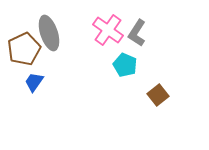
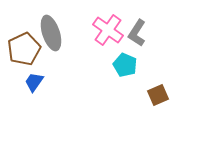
gray ellipse: moved 2 px right
brown square: rotated 15 degrees clockwise
